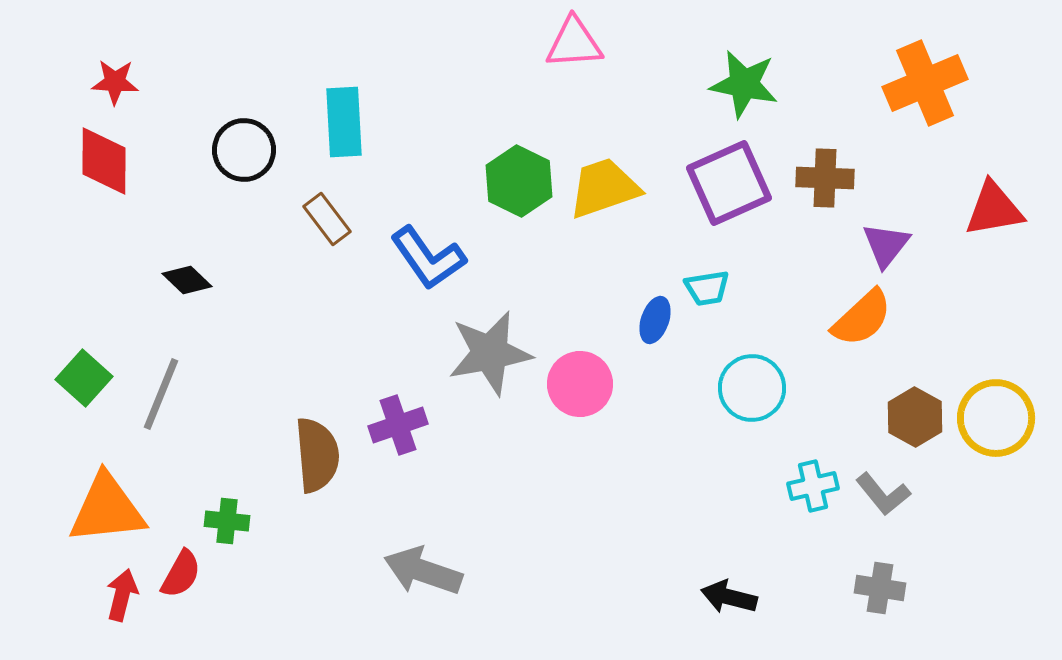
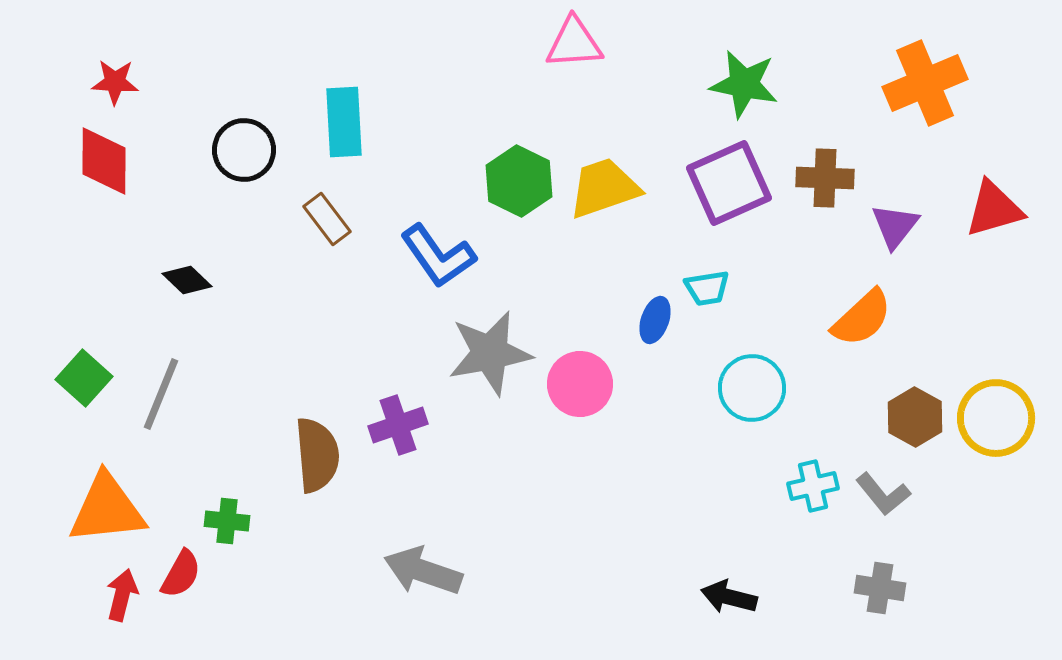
red triangle: rotated 6 degrees counterclockwise
purple triangle: moved 9 px right, 19 px up
blue L-shape: moved 10 px right, 2 px up
